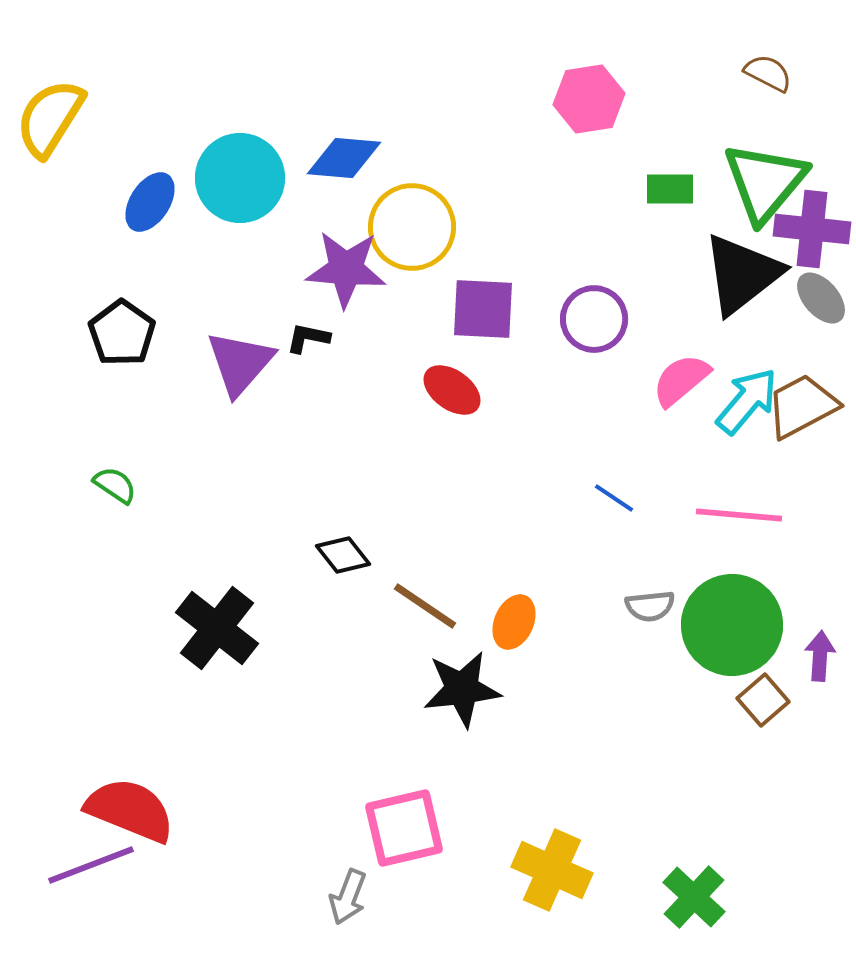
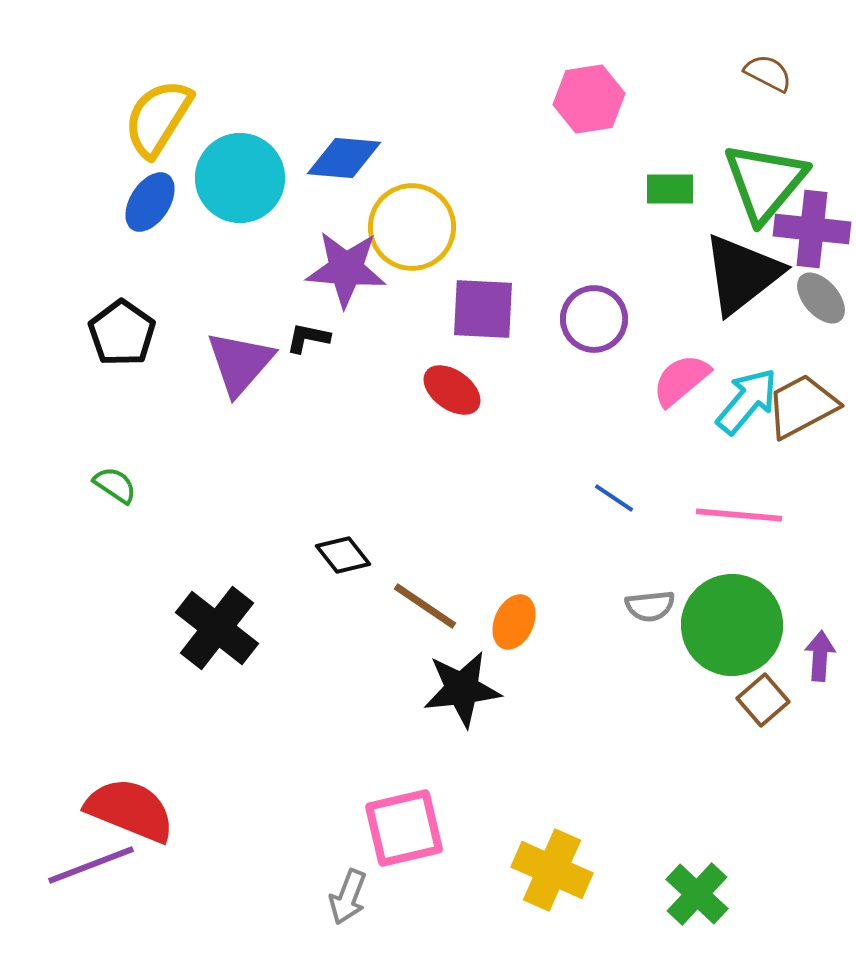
yellow semicircle: moved 108 px right
green cross: moved 3 px right, 3 px up
